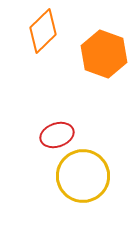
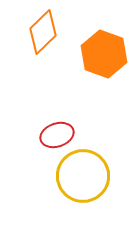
orange diamond: moved 1 px down
